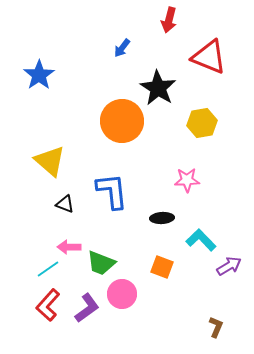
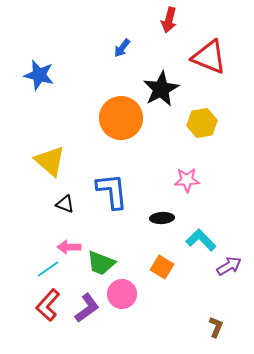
blue star: rotated 24 degrees counterclockwise
black star: moved 3 px right, 1 px down; rotated 12 degrees clockwise
orange circle: moved 1 px left, 3 px up
orange square: rotated 10 degrees clockwise
